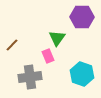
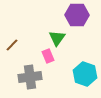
purple hexagon: moved 5 px left, 2 px up
cyan hexagon: moved 3 px right
